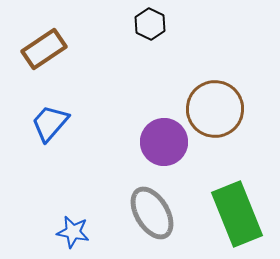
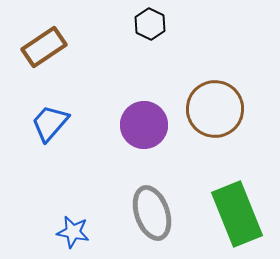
brown rectangle: moved 2 px up
purple circle: moved 20 px left, 17 px up
gray ellipse: rotated 12 degrees clockwise
